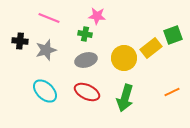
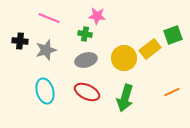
yellow rectangle: moved 1 px left, 1 px down
cyan ellipse: rotated 30 degrees clockwise
